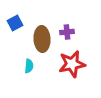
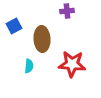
blue square: moved 1 px left, 3 px down
purple cross: moved 21 px up
red star: rotated 16 degrees clockwise
